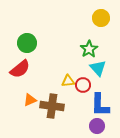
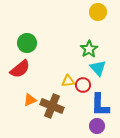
yellow circle: moved 3 px left, 6 px up
brown cross: rotated 15 degrees clockwise
